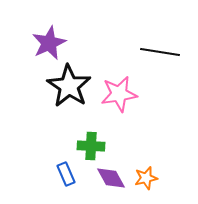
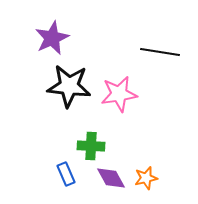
purple star: moved 3 px right, 5 px up
black star: rotated 27 degrees counterclockwise
